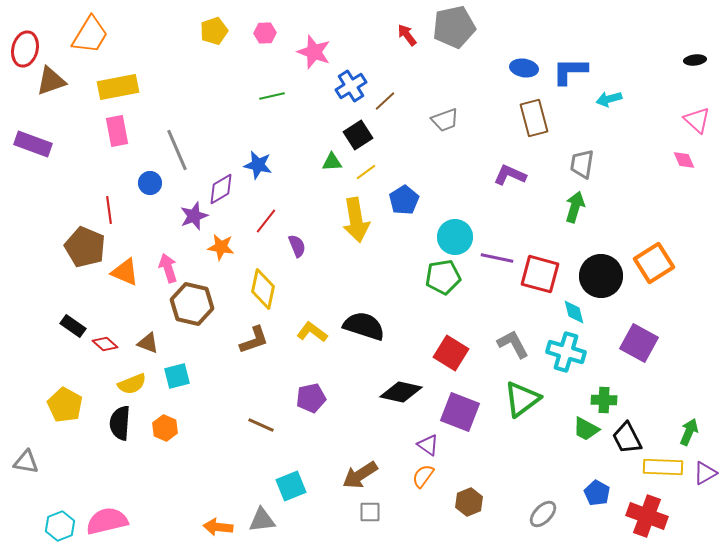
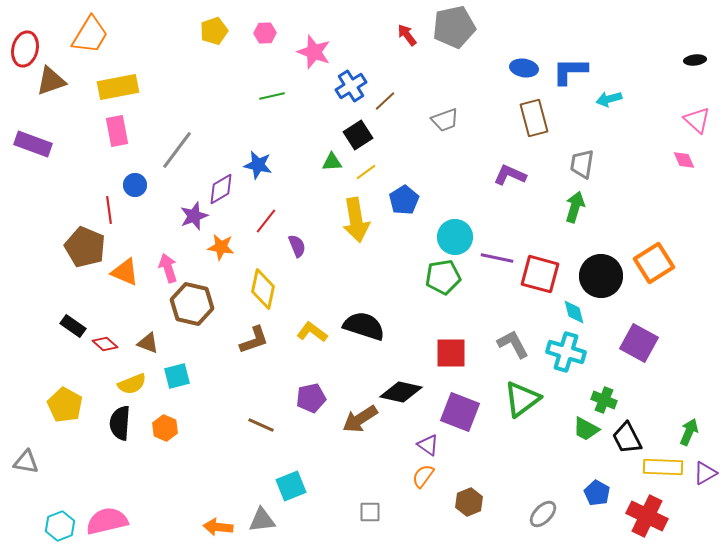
gray line at (177, 150): rotated 60 degrees clockwise
blue circle at (150, 183): moved 15 px left, 2 px down
red square at (451, 353): rotated 32 degrees counterclockwise
green cross at (604, 400): rotated 20 degrees clockwise
brown arrow at (360, 475): moved 56 px up
red cross at (647, 516): rotated 6 degrees clockwise
